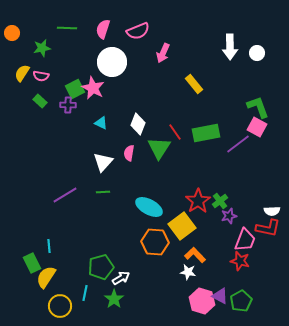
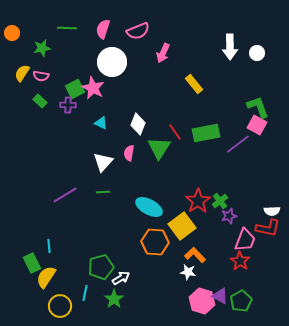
pink square at (257, 127): moved 2 px up
red star at (240, 261): rotated 18 degrees clockwise
